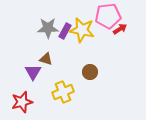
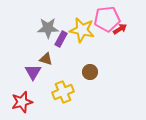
pink pentagon: moved 1 px left, 3 px down
purple rectangle: moved 4 px left, 8 px down
